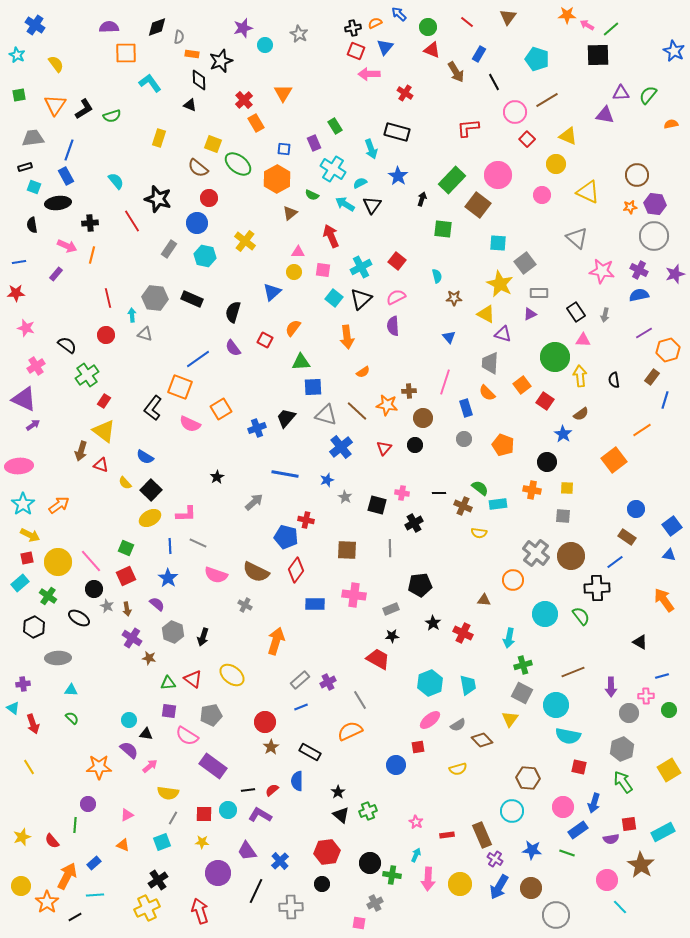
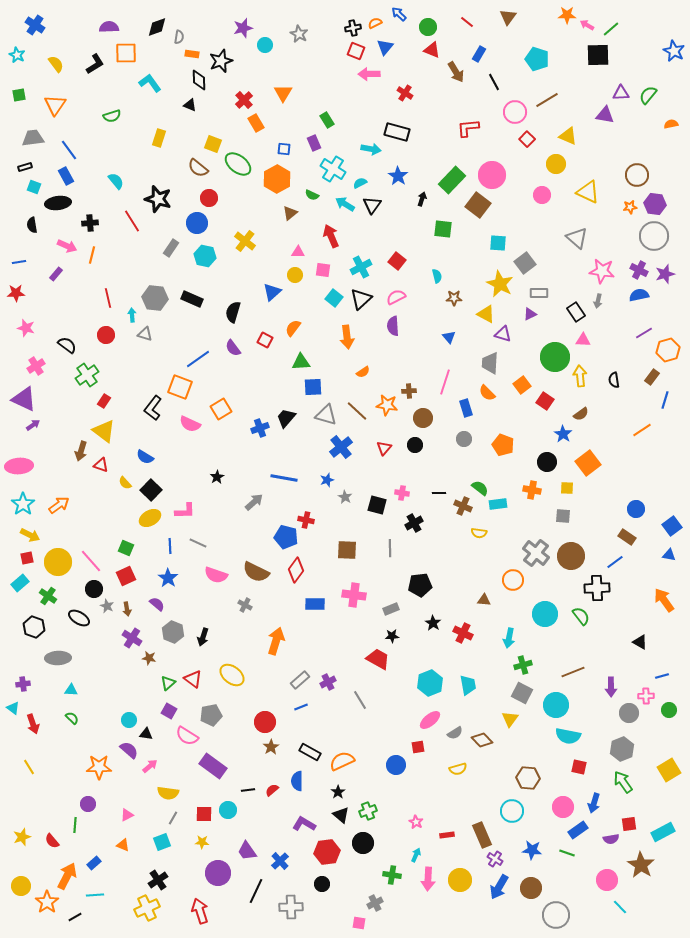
black L-shape at (84, 109): moved 11 px right, 45 px up
green rectangle at (335, 126): moved 8 px left, 6 px up
cyan arrow at (371, 149): rotated 60 degrees counterclockwise
blue line at (69, 150): rotated 55 degrees counterclockwise
pink circle at (498, 175): moved 6 px left
gray rectangle at (169, 249): moved 2 px right, 1 px up
yellow circle at (294, 272): moved 1 px right, 3 px down
purple star at (675, 274): moved 10 px left
gray arrow at (605, 315): moved 7 px left, 14 px up
blue cross at (257, 428): moved 3 px right
orange square at (614, 460): moved 26 px left, 3 px down
blue line at (285, 474): moved 1 px left, 4 px down
pink L-shape at (186, 514): moved 1 px left, 3 px up
black hexagon at (34, 627): rotated 15 degrees counterclockwise
green triangle at (168, 683): rotated 35 degrees counterclockwise
purple square at (169, 711): rotated 21 degrees clockwise
gray semicircle at (458, 725): moved 3 px left, 8 px down
orange semicircle at (350, 731): moved 8 px left, 30 px down
purple L-shape at (260, 815): moved 44 px right, 9 px down
black circle at (370, 863): moved 7 px left, 20 px up
yellow circle at (460, 884): moved 4 px up
